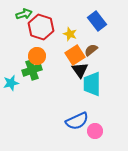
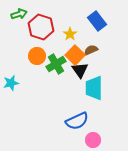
green arrow: moved 5 px left
yellow star: rotated 16 degrees clockwise
brown semicircle: rotated 16 degrees clockwise
orange square: rotated 12 degrees counterclockwise
green cross: moved 24 px right, 6 px up; rotated 12 degrees counterclockwise
cyan trapezoid: moved 2 px right, 4 px down
pink circle: moved 2 px left, 9 px down
